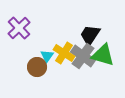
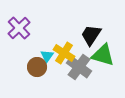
black trapezoid: moved 1 px right
gray cross: moved 4 px left, 11 px down
